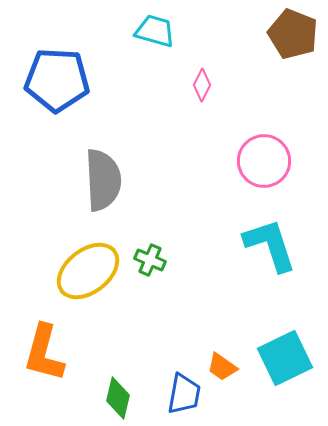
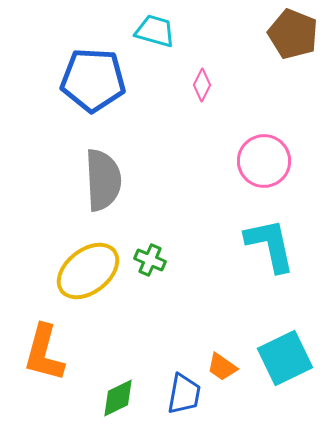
blue pentagon: moved 36 px right
cyan L-shape: rotated 6 degrees clockwise
green diamond: rotated 51 degrees clockwise
